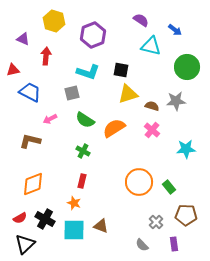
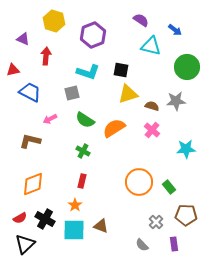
orange star: moved 1 px right, 2 px down; rotated 16 degrees clockwise
